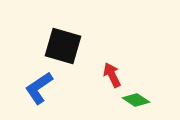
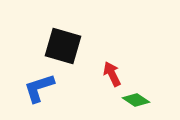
red arrow: moved 1 px up
blue L-shape: rotated 16 degrees clockwise
